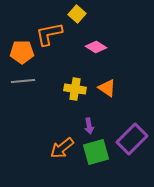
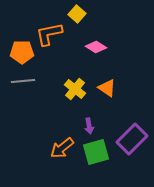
yellow cross: rotated 30 degrees clockwise
